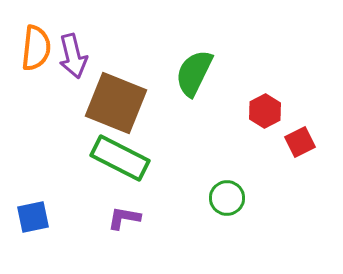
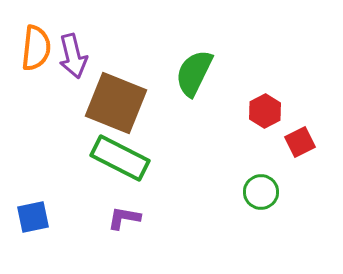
green circle: moved 34 px right, 6 px up
